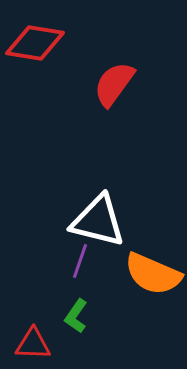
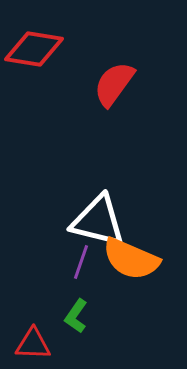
red diamond: moved 1 px left, 6 px down
purple line: moved 1 px right, 1 px down
orange semicircle: moved 22 px left, 15 px up
